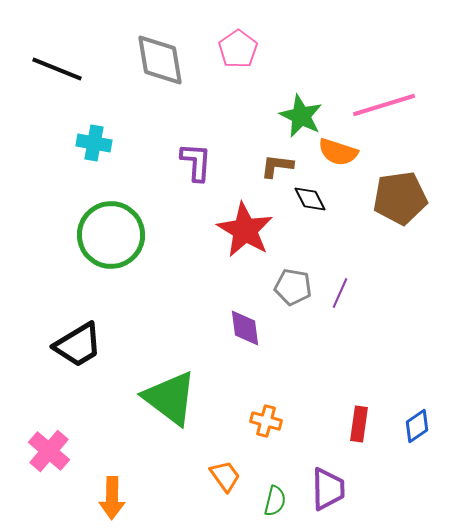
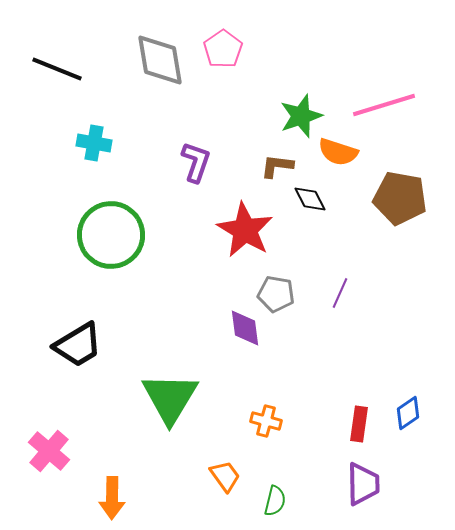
pink pentagon: moved 15 px left
green star: rotated 27 degrees clockwise
purple L-shape: rotated 15 degrees clockwise
brown pentagon: rotated 18 degrees clockwise
gray pentagon: moved 17 px left, 7 px down
green triangle: rotated 24 degrees clockwise
blue diamond: moved 9 px left, 13 px up
purple trapezoid: moved 35 px right, 5 px up
